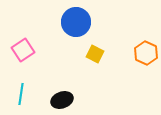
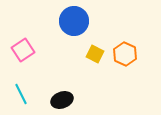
blue circle: moved 2 px left, 1 px up
orange hexagon: moved 21 px left, 1 px down
cyan line: rotated 35 degrees counterclockwise
